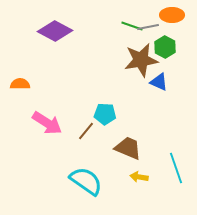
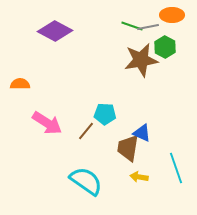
blue triangle: moved 17 px left, 51 px down
brown trapezoid: rotated 104 degrees counterclockwise
